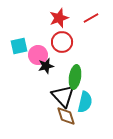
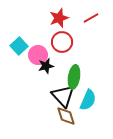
cyan square: rotated 30 degrees counterclockwise
green ellipse: moved 1 px left
cyan semicircle: moved 3 px right, 2 px up; rotated 10 degrees clockwise
